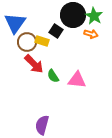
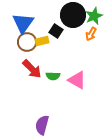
green star: rotated 18 degrees clockwise
blue triangle: moved 8 px right
orange arrow: rotated 104 degrees clockwise
yellow rectangle: rotated 32 degrees counterclockwise
red arrow: moved 2 px left, 5 px down
green semicircle: rotated 56 degrees counterclockwise
pink triangle: rotated 24 degrees clockwise
